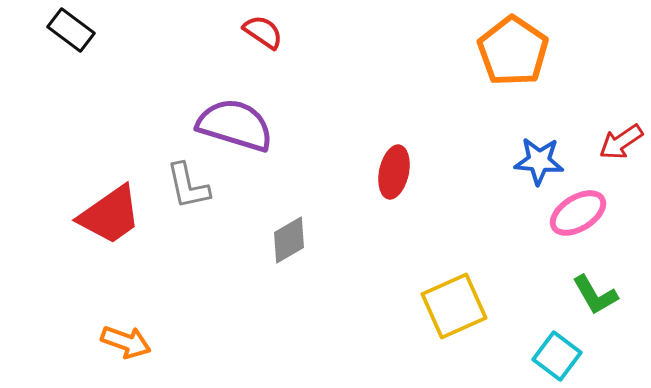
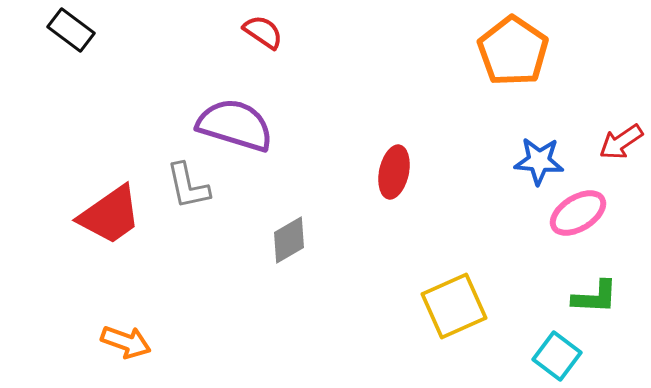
green L-shape: moved 2 px down; rotated 57 degrees counterclockwise
